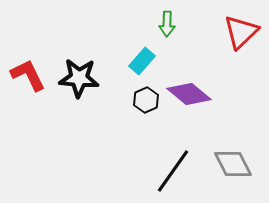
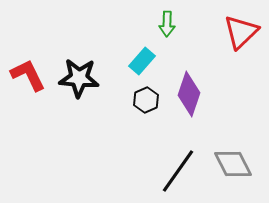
purple diamond: rotated 69 degrees clockwise
black line: moved 5 px right
